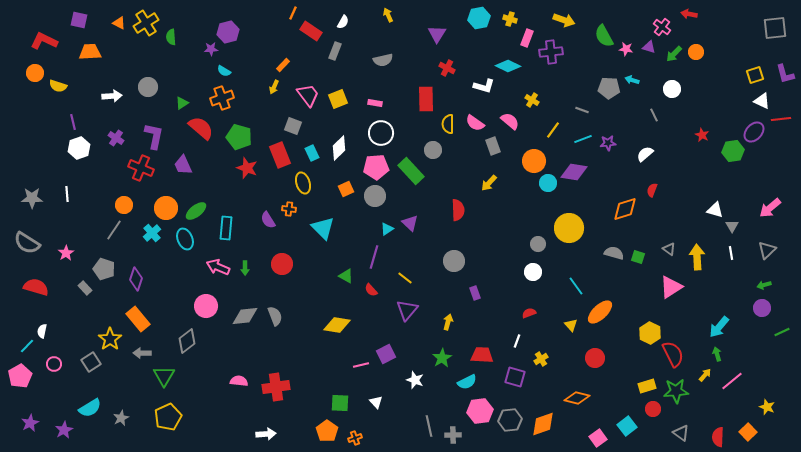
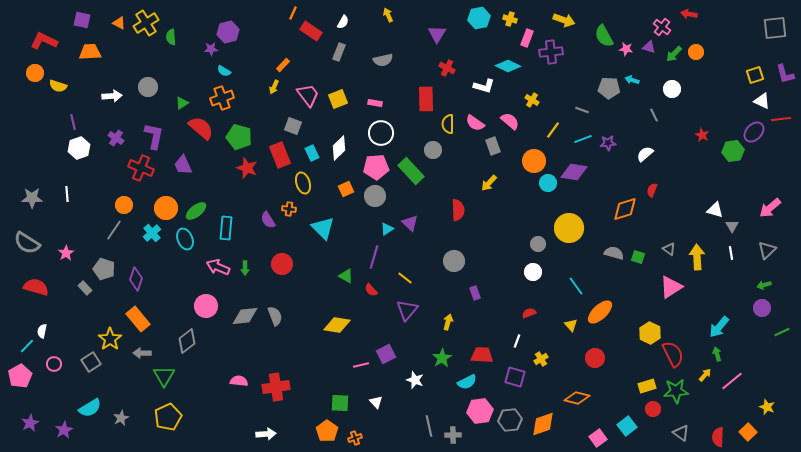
purple square at (79, 20): moved 3 px right
gray rectangle at (335, 51): moved 4 px right, 1 px down
